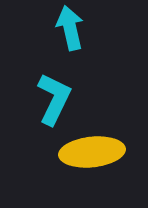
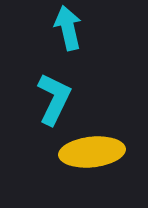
cyan arrow: moved 2 px left
